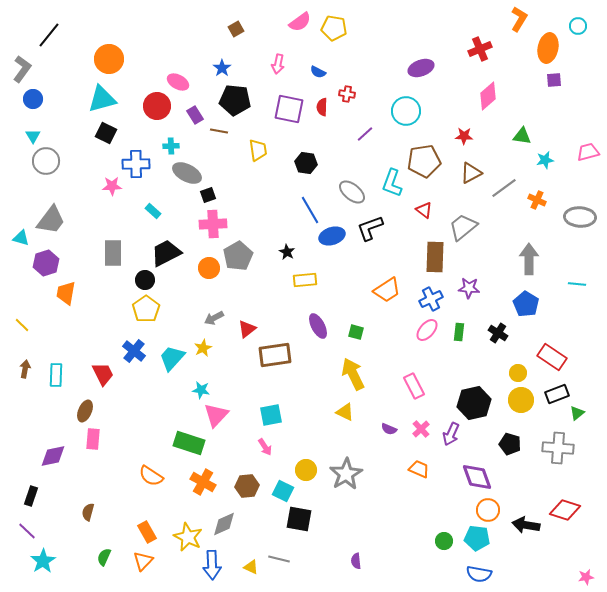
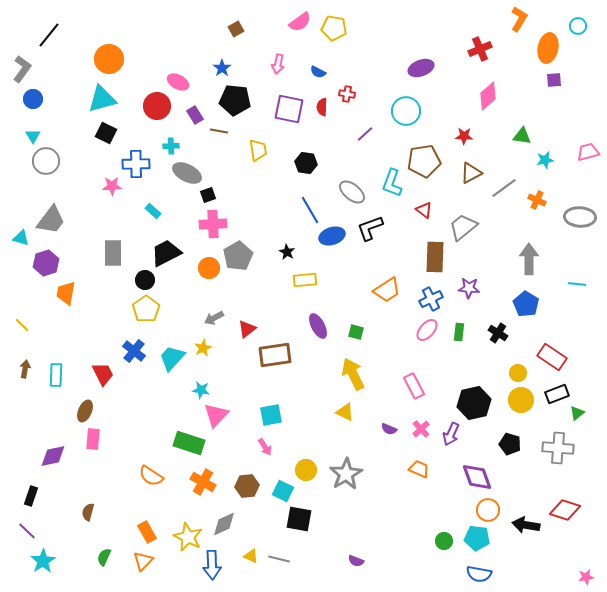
purple semicircle at (356, 561): rotated 63 degrees counterclockwise
yellow triangle at (251, 567): moved 11 px up
